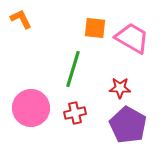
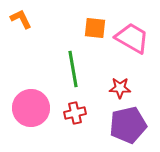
green line: rotated 27 degrees counterclockwise
purple pentagon: rotated 30 degrees clockwise
